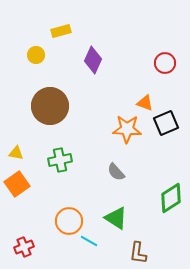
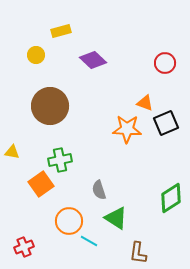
purple diamond: rotated 72 degrees counterclockwise
yellow triangle: moved 4 px left, 1 px up
gray semicircle: moved 17 px left, 18 px down; rotated 24 degrees clockwise
orange square: moved 24 px right
